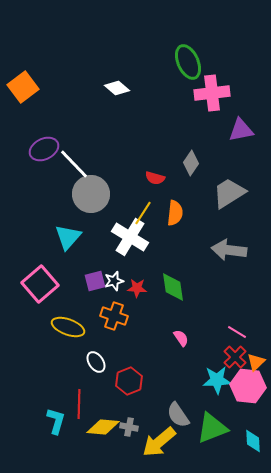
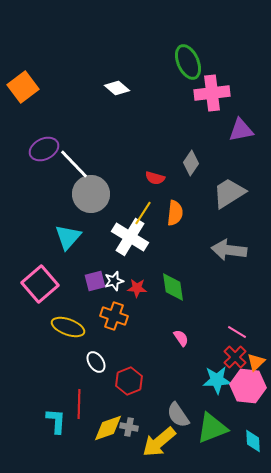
cyan L-shape: rotated 12 degrees counterclockwise
yellow diamond: moved 5 px right, 1 px down; rotated 24 degrees counterclockwise
